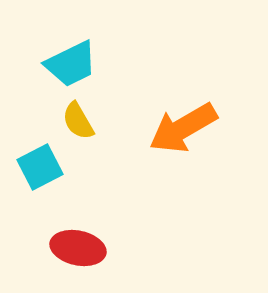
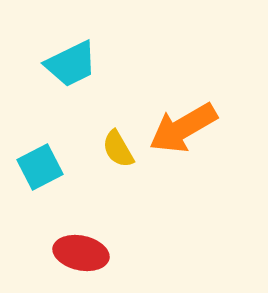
yellow semicircle: moved 40 px right, 28 px down
red ellipse: moved 3 px right, 5 px down
